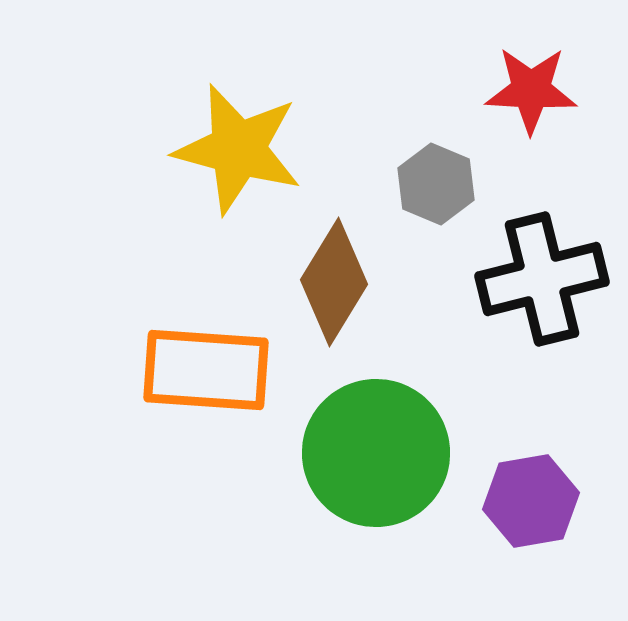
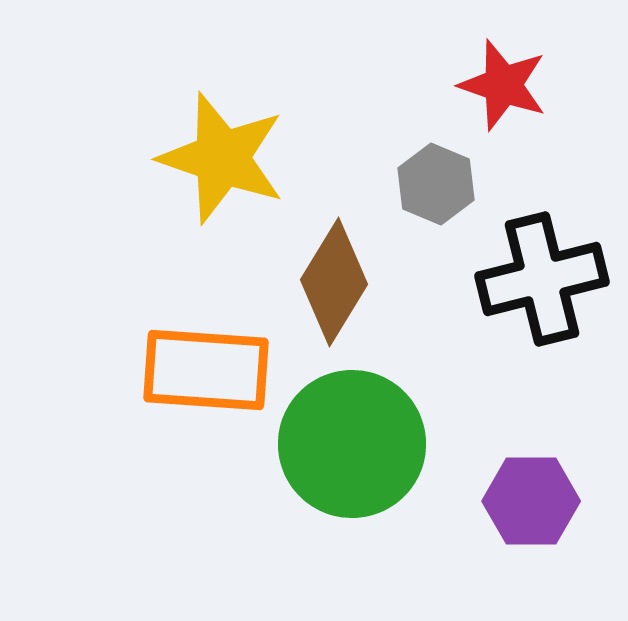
red star: moved 28 px left, 5 px up; rotated 16 degrees clockwise
yellow star: moved 16 px left, 9 px down; rotated 4 degrees clockwise
green circle: moved 24 px left, 9 px up
purple hexagon: rotated 10 degrees clockwise
